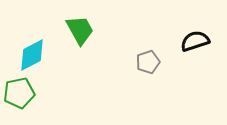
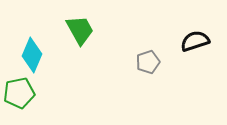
cyan diamond: rotated 40 degrees counterclockwise
